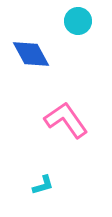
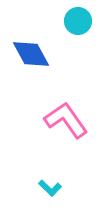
cyan L-shape: moved 7 px right, 3 px down; rotated 60 degrees clockwise
